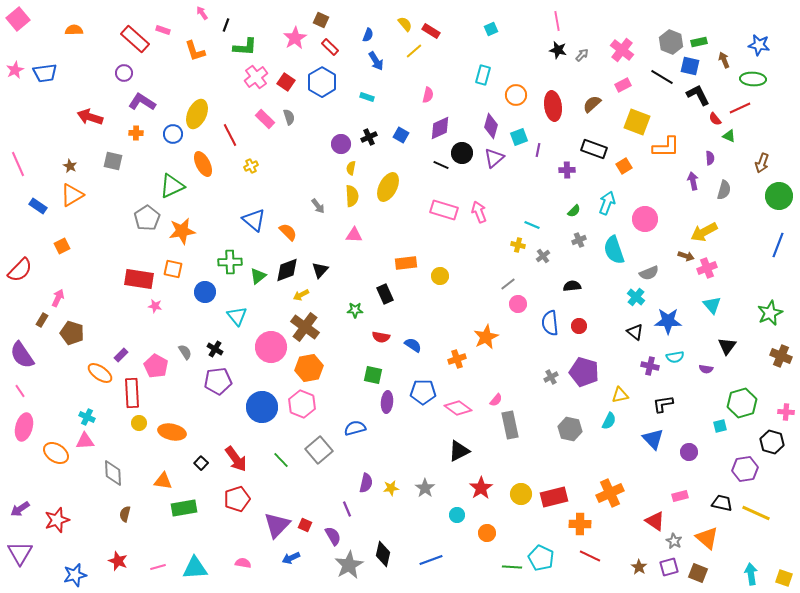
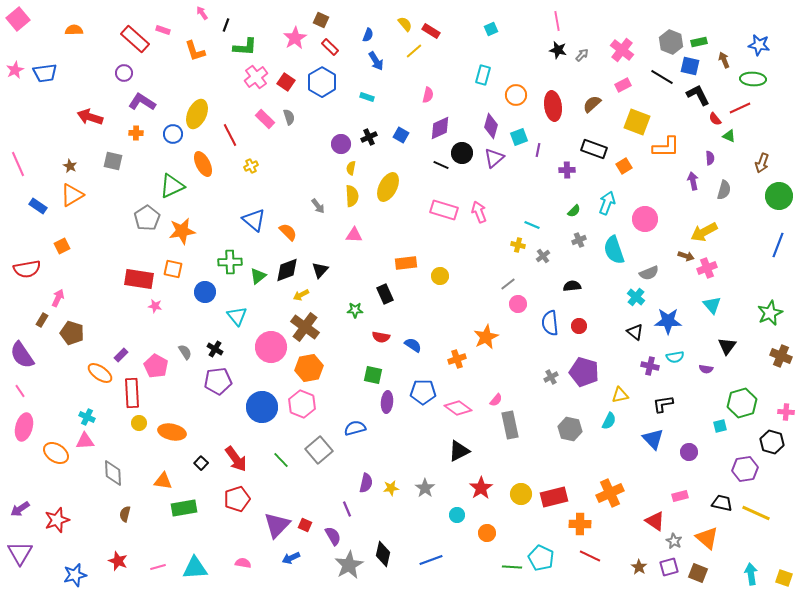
red semicircle at (20, 270): moved 7 px right, 1 px up; rotated 36 degrees clockwise
